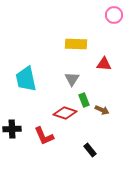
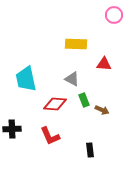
gray triangle: rotated 35 degrees counterclockwise
red diamond: moved 10 px left, 9 px up; rotated 15 degrees counterclockwise
red L-shape: moved 6 px right
black rectangle: rotated 32 degrees clockwise
